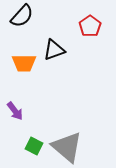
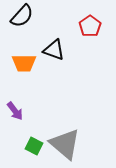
black triangle: rotated 40 degrees clockwise
gray triangle: moved 2 px left, 3 px up
